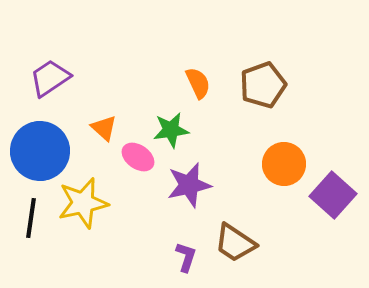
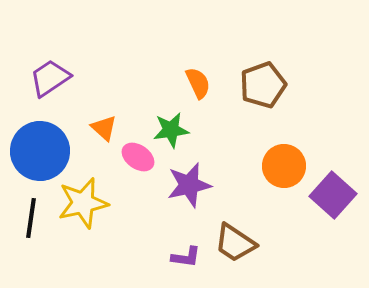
orange circle: moved 2 px down
purple L-shape: rotated 80 degrees clockwise
